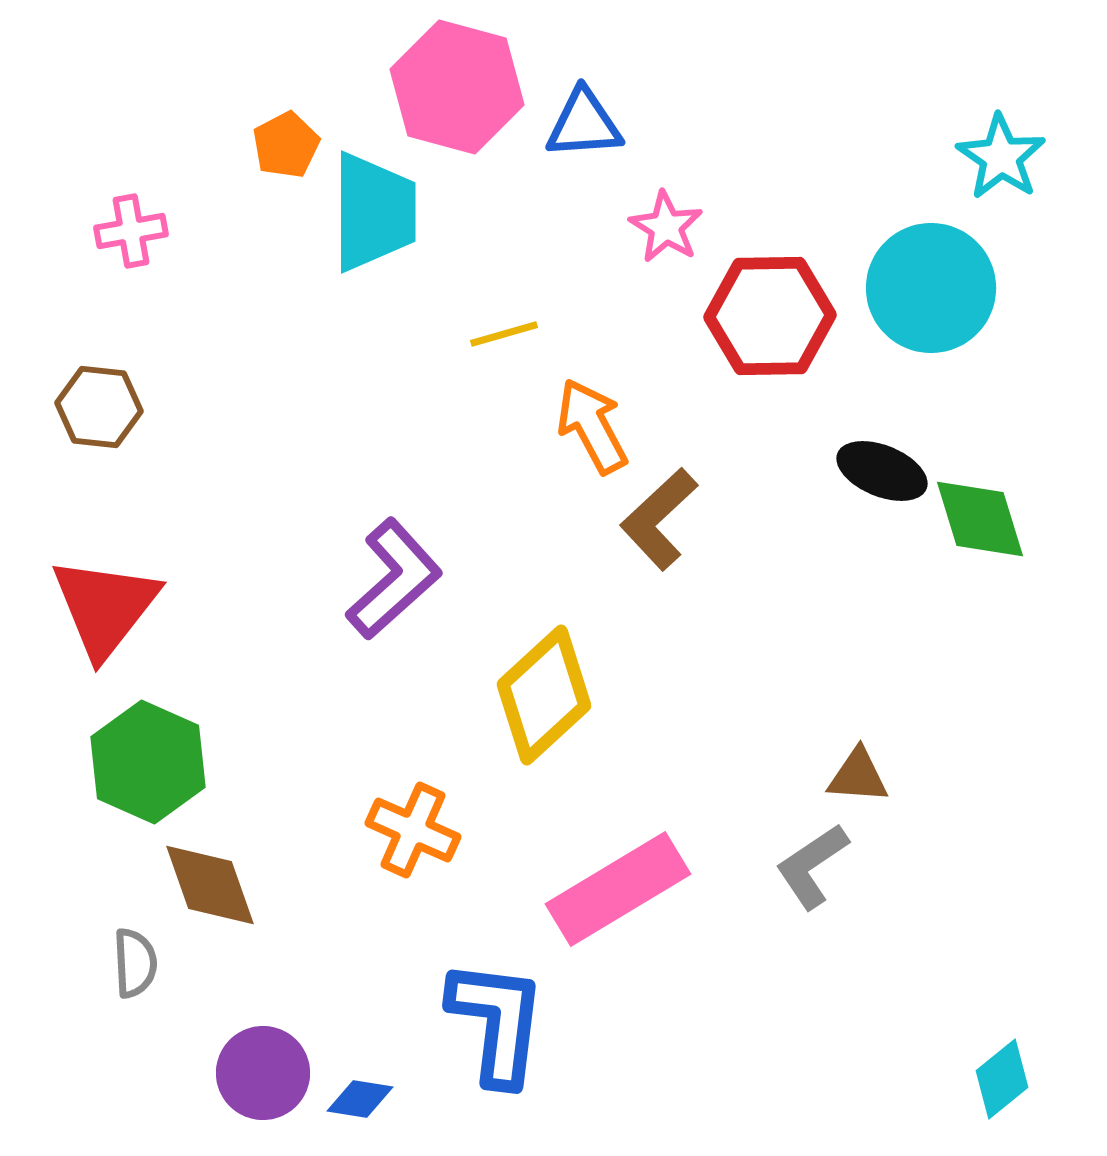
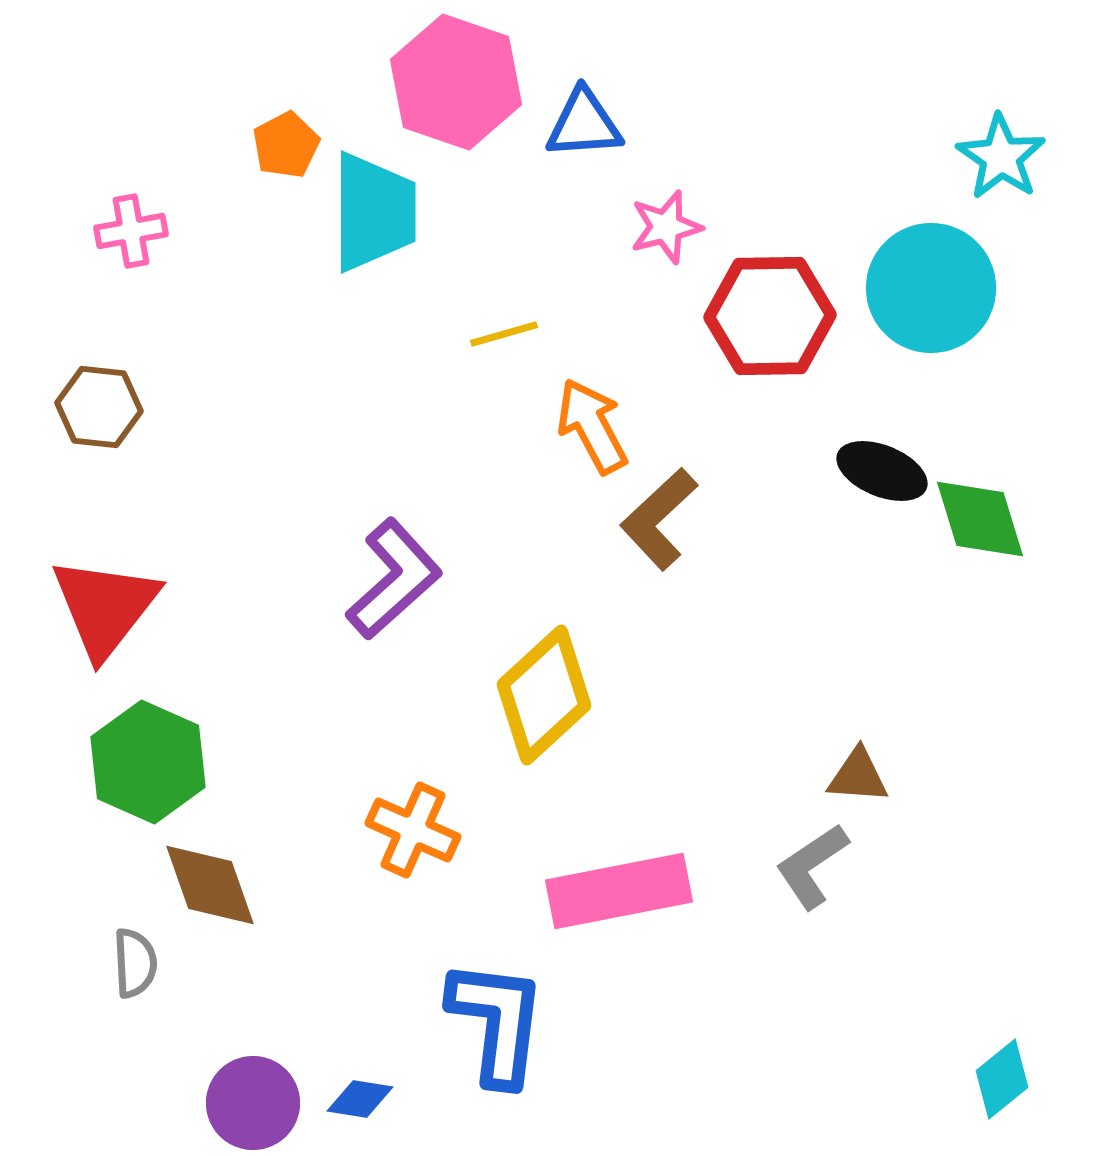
pink hexagon: moved 1 px left, 5 px up; rotated 4 degrees clockwise
pink star: rotated 26 degrees clockwise
pink rectangle: moved 1 px right, 2 px down; rotated 20 degrees clockwise
purple circle: moved 10 px left, 30 px down
